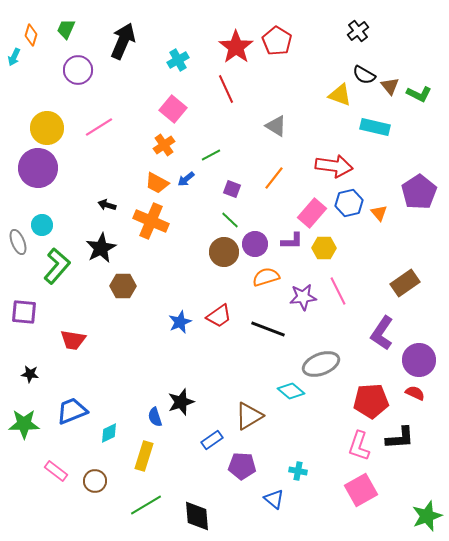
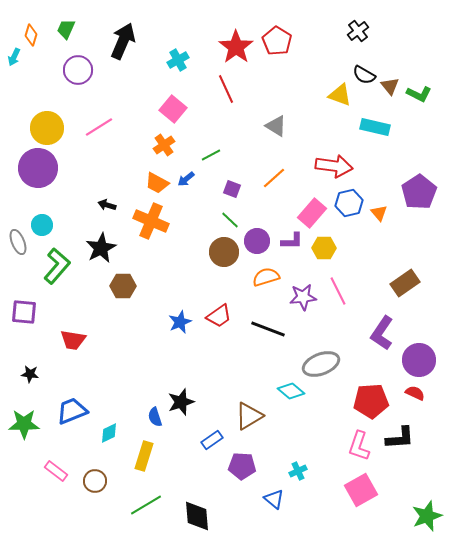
orange line at (274, 178): rotated 10 degrees clockwise
purple circle at (255, 244): moved 2 px right, 3 px up
cyan cross at (298, 471): rotated 36 degrees counterclockwise
